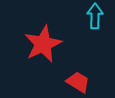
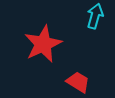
cyan arrow: rotated 15 degrees clockwise
